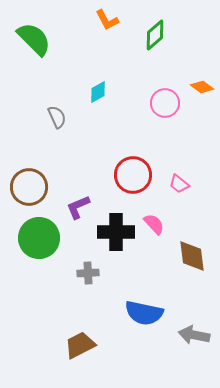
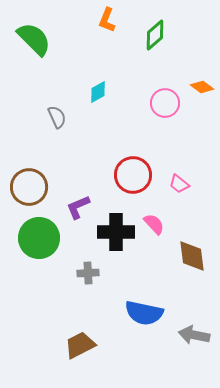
orange L-shape: rotated 50 degrees clockwise
